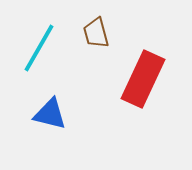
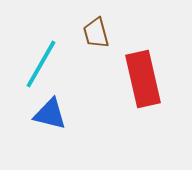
cyan line: moved 2 px right, 16 px down
red rectangle: rotated 38 degrees counterclockwise
